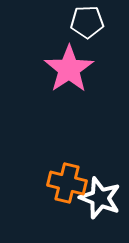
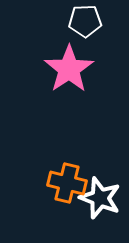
white pentagon: moved 2 px left, 1 px up
